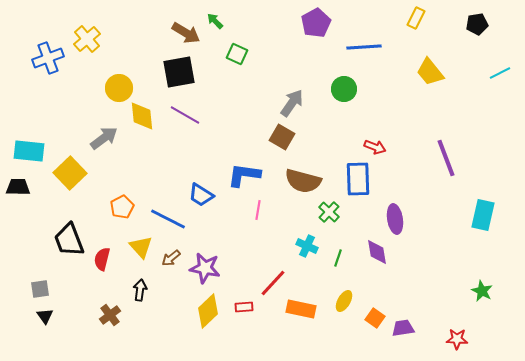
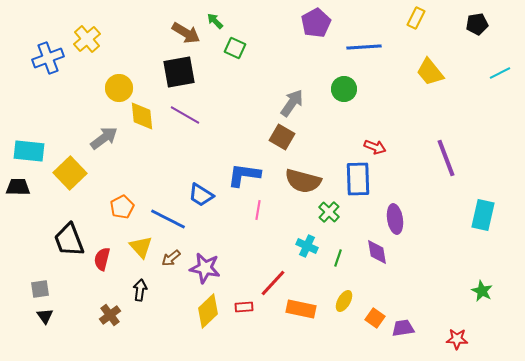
green square at (237, 54): moved 2 px left, 6 px up
